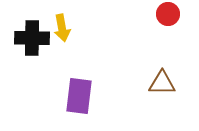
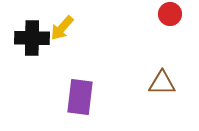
red circle: moved 2 px right
yellow arrow: rotated 52 degrees clockwise
purple rectangle: moved 1 px right, 1 px down
